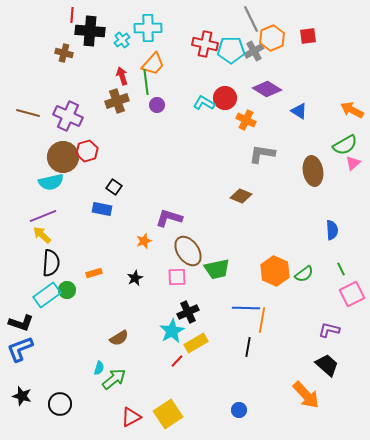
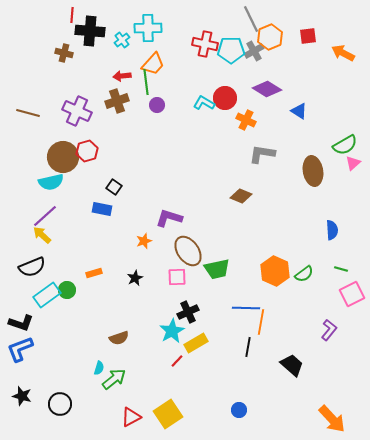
orange hexagon at (272, 38): moved 2 px left, 1 px up
red arrow at (122, 76): rotated 78 degrees counterclockwise
orange arrow at (352, 110): moved 9 px left, 57 px up
purple cross at (68, 116): moved 9 px right, 5 px up
purple line at (43, 216): moved 2 px right; rotated 20 degrees counterclockwise
black semicircle at (51, 263): moved 19 px left, 4 px down; rotated 64 degrees clockwise
green line at (341, 269): rotated 48 degrees counterclockwise
orange line at (262, 320): moved 1 px left, 2 px down
purple L-shape at (329, 330): rotated 115 degrees clockwise
brown semicircle at (119, 338): rotated 12 degrees clockwise
black trapezoid at (327, 365): moved 35 px left
orange arrow at (306, 395): moved 26 px right, 24 px down
